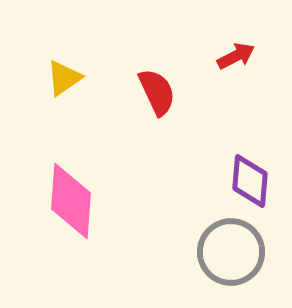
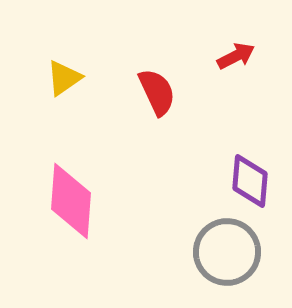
gray circle: moved 4 px left
